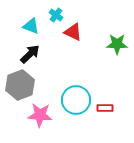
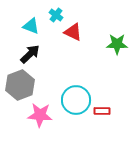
red rectangle: moved 3 px left, 3 px down
